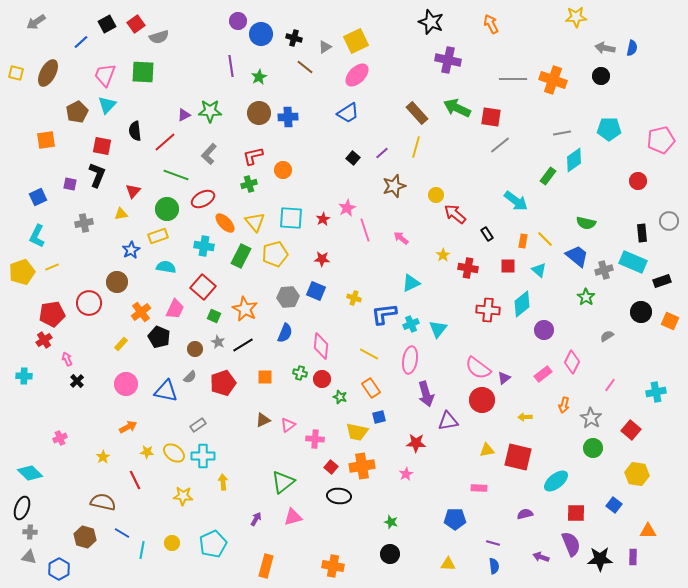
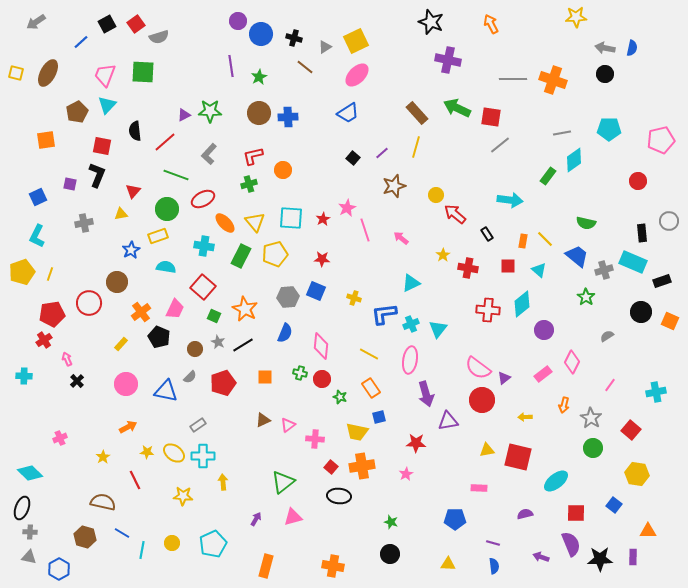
black circle at (601, 76): moved 4 px right, 2 px up
cyan arrow at (516, 201): moved 6 px left, 1 px up; rotated 30 degrees counterclockwise
yellow line at (52, 267): moved 2 px left, 7 px down; rotated 48 degrees counterclockwise
